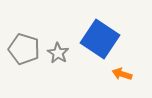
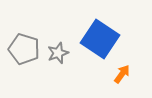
gray star: rotated 20 degrees clockwise
orange arrow: rotated 108 degrees clockwise
